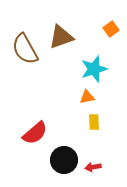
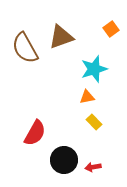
brown semicircle: moved 1 px up
yellow rectangle: rotated 42 degrees counterclockwise
red semicircle: rotated 20 degrees counterclockwise
